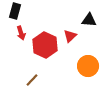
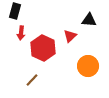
red arrow: rotated 24 degrees clockwise
red hexagon: moved 2 px left, 3 px down
